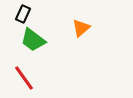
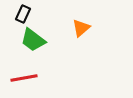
red line: rotated 64 degrees counterclockwise
